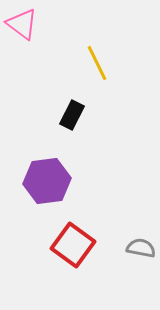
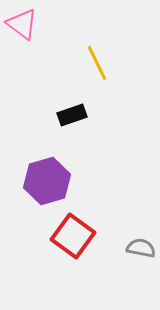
black rectangle: rotated 44 degrees clockwise
purple hexagon: rotated 9 degrees counterclockwise
red square: moved 9 px up
